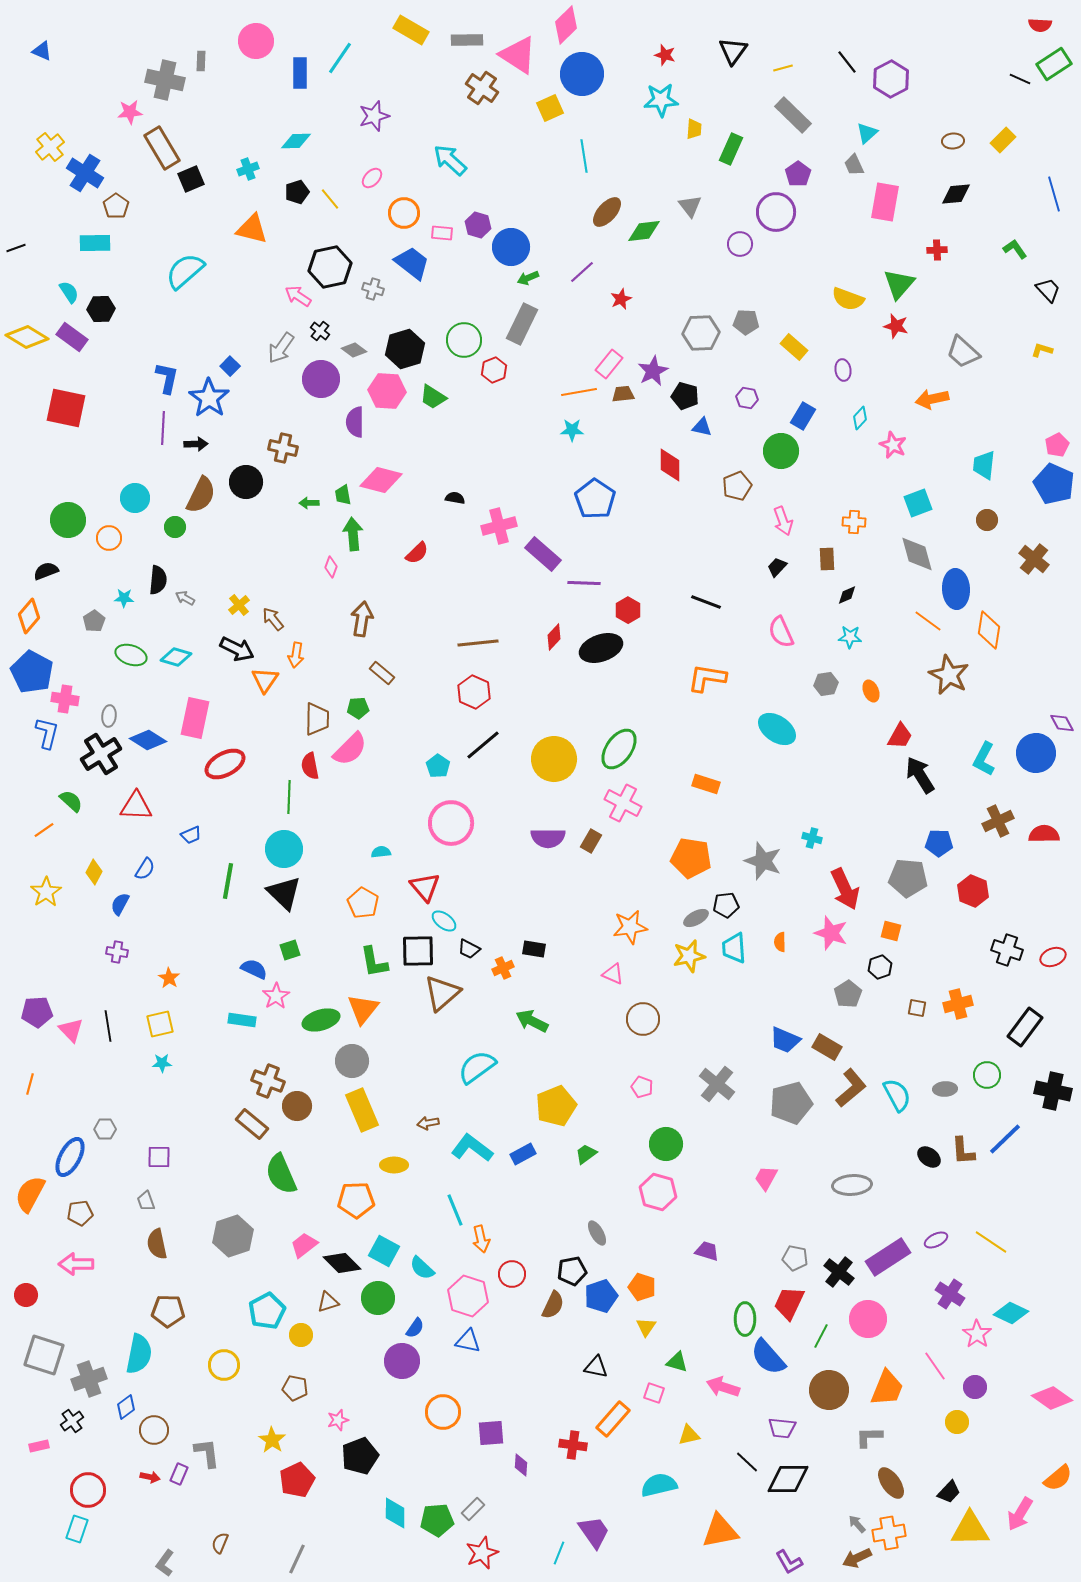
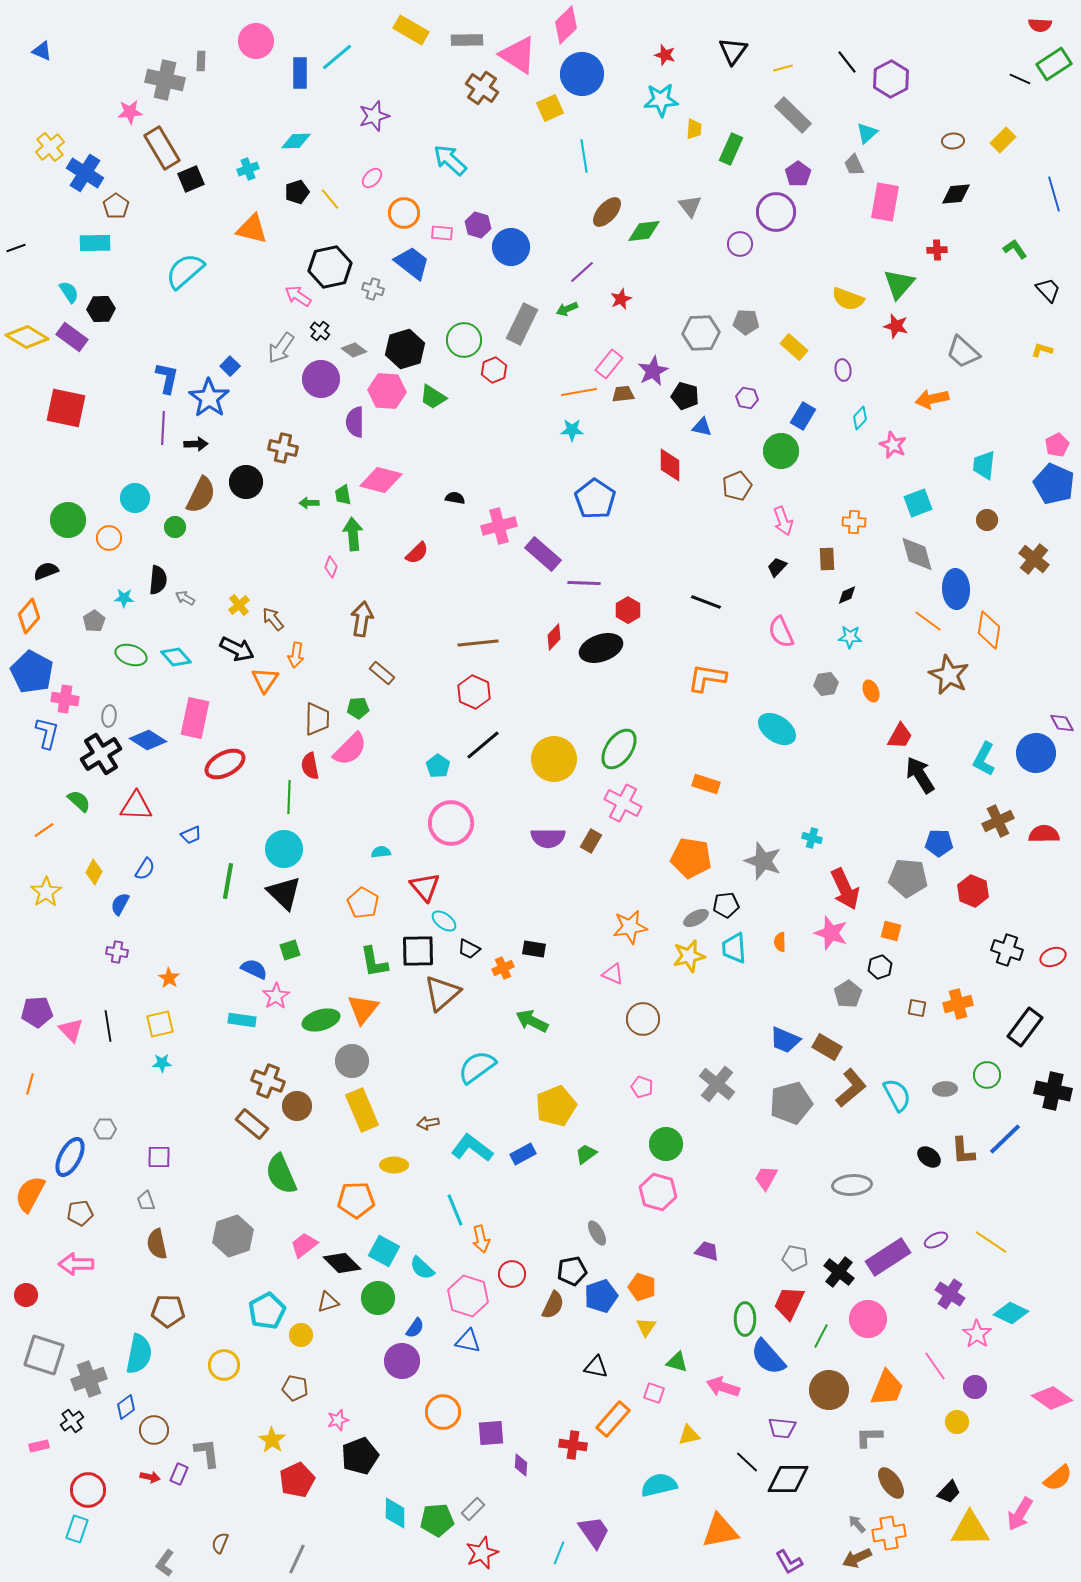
cyan line at (340, 58): moved 3 px left, 1 px up; rotated 16 degrees clockwise
green arrow at (528, 278): moved 39 px right, 31 px down
cyan diamond at (176, 657): rotated 32 degrees clockwise
green semicircle at (71, 801): moved 8 px right
